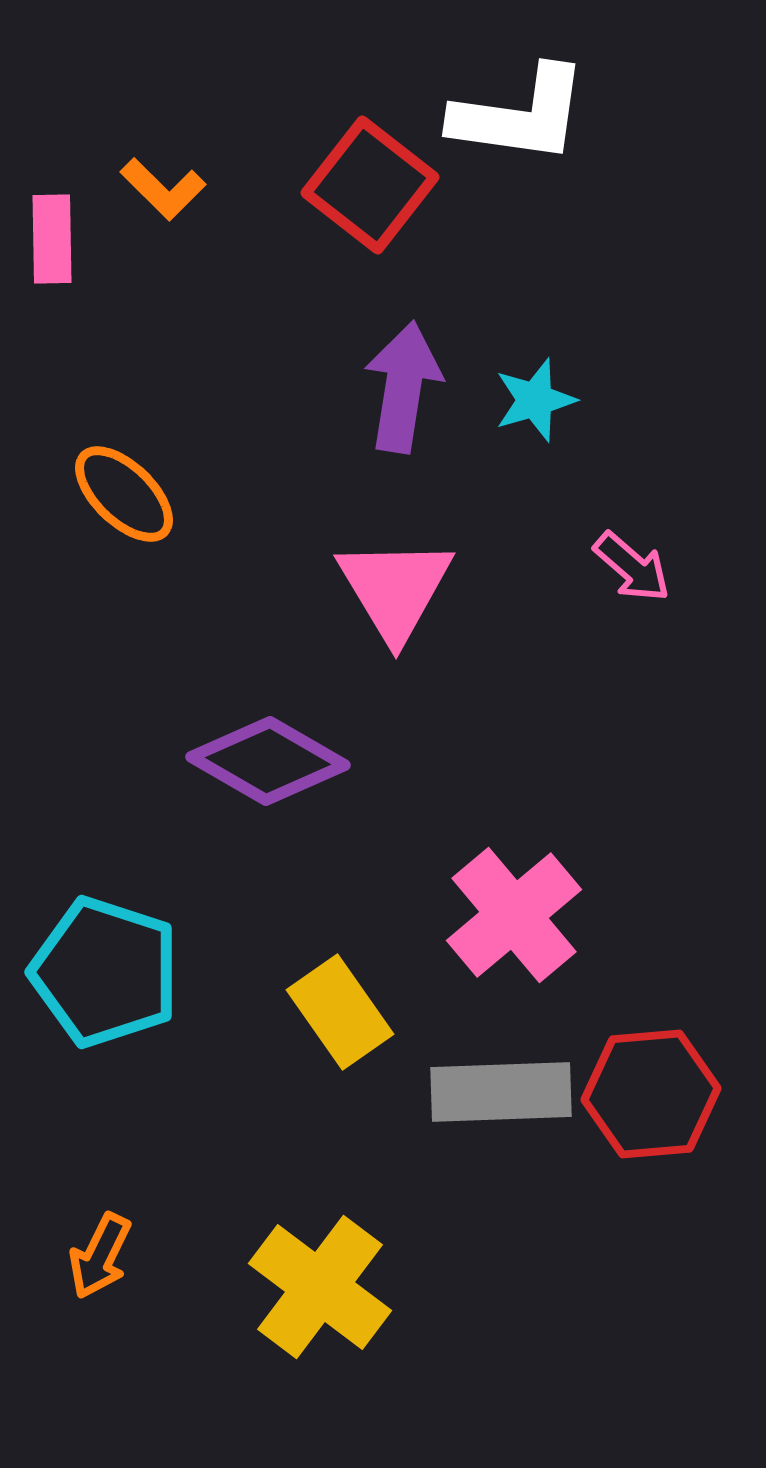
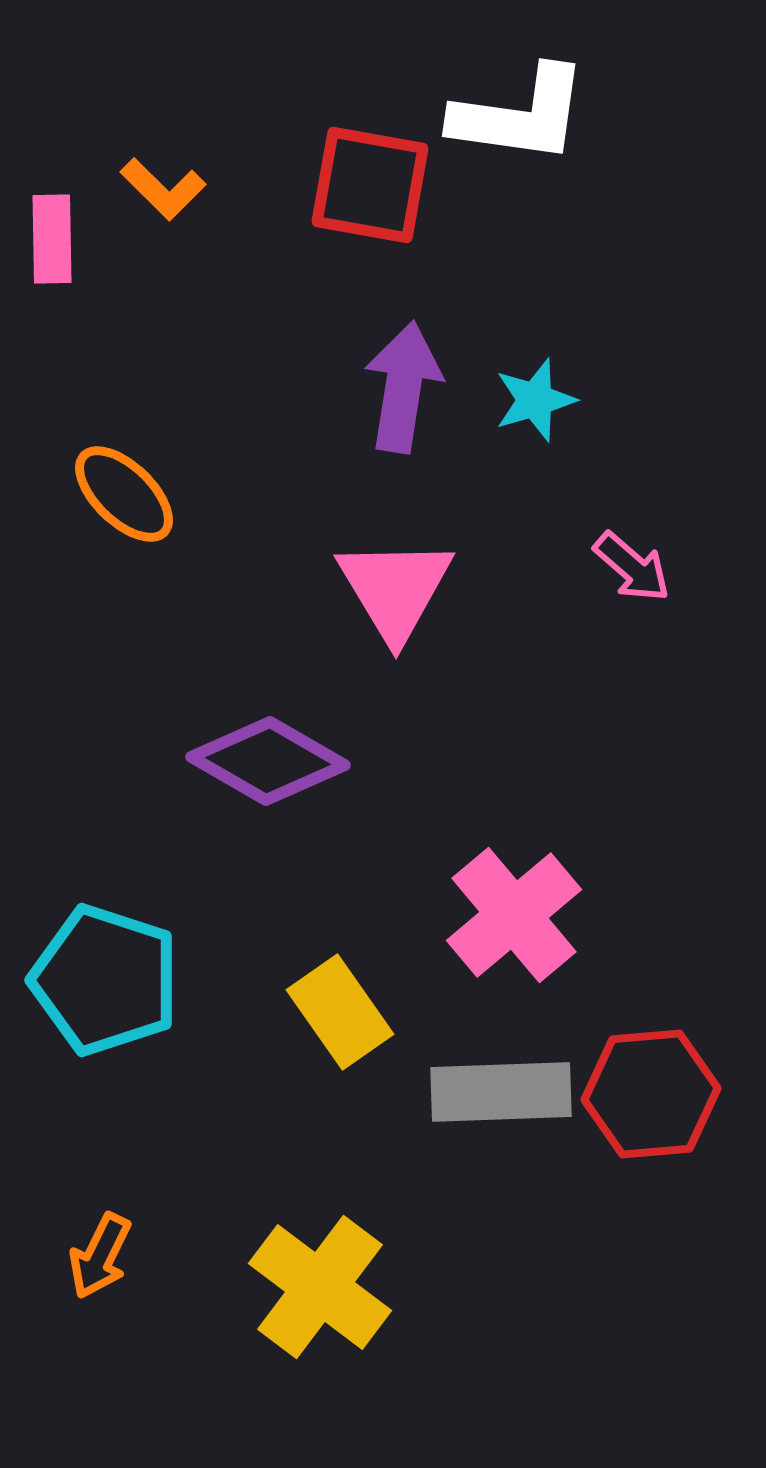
red square: rotated 28 degrees counterclockwise
cyan pentagon: moved 8 px down
